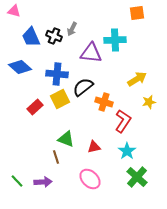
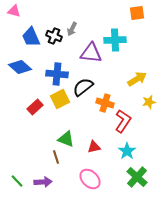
orange cross: moved 1 px right, 1 px down
